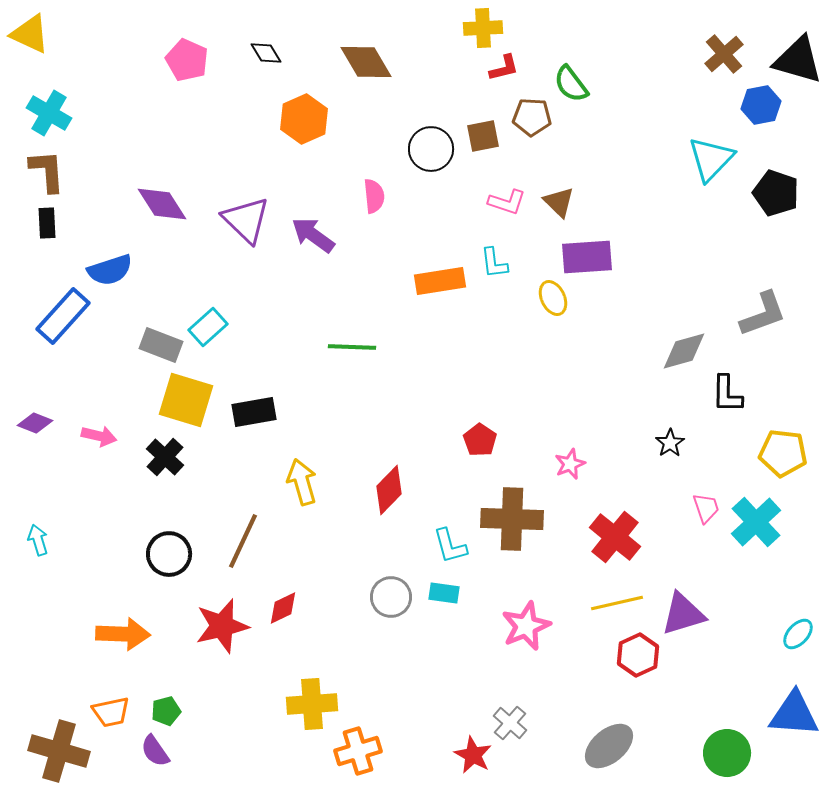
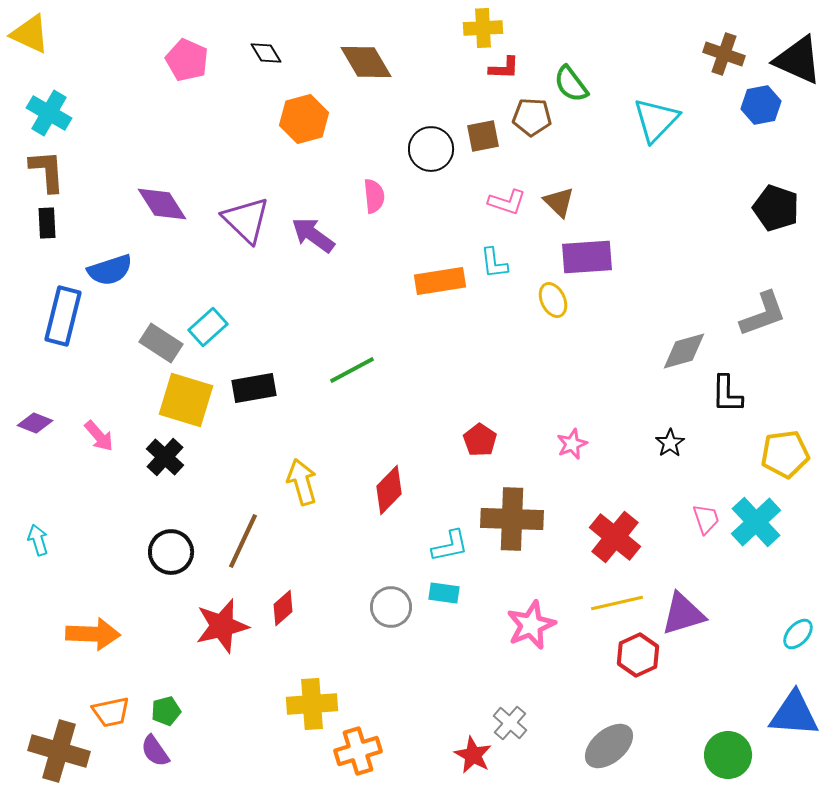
brown cross at (724, 54): rotated 30 degrees counterclockwise
black triangle at (798, 60): rotated 8 degrees clockwise
red L-shape at (504, 68): rotated 16 degrees clockwise
orange hexagon at (304, 119): rotated 9 degrees clockwise
cyan triangle at (711, 159): moved 55 px left, 39 px up
black pentagon at (776, 193): moved 15 px down
yellow ellipse at (553, 298): moved 2 px down
blue rectangle at (63, 316): rotated 28 degrees counterclockwise
gray rectangle at (161, 345): moved 2 px up; rotated 12 degrees clockwise
green line at (352, 347): moved 23 px down; rotated 30 degrees counterclockwise
black rectangle at (254, 412): moved 24 px up
pink arrow at (99, 436): rotated 36 degrees clockwise
yellow pentagon at (783, 453): moved 2 px right, 1 px down; rotated 15 degrees counterclockwise
pink star at (570, 464): moved 2 px right, 20 px up
pink trapezoid at (706, 508): moved 11 px down
cyan L-shape at (450, 546): rotated 87 degrees counterclockwise
black circle at (169, 554): moved 2 px right, 2 px up
gray circle at (391, 597): moved 10 px down
red diamond at (283, 608): rotated 15 degrees counterclockwise
pink star at (526, 626): moved 5 px right, 1 px up
orange arrow at (123, 634): moved 30 px left
green circle at (727, 753): moved 1 px right, 2 px down
